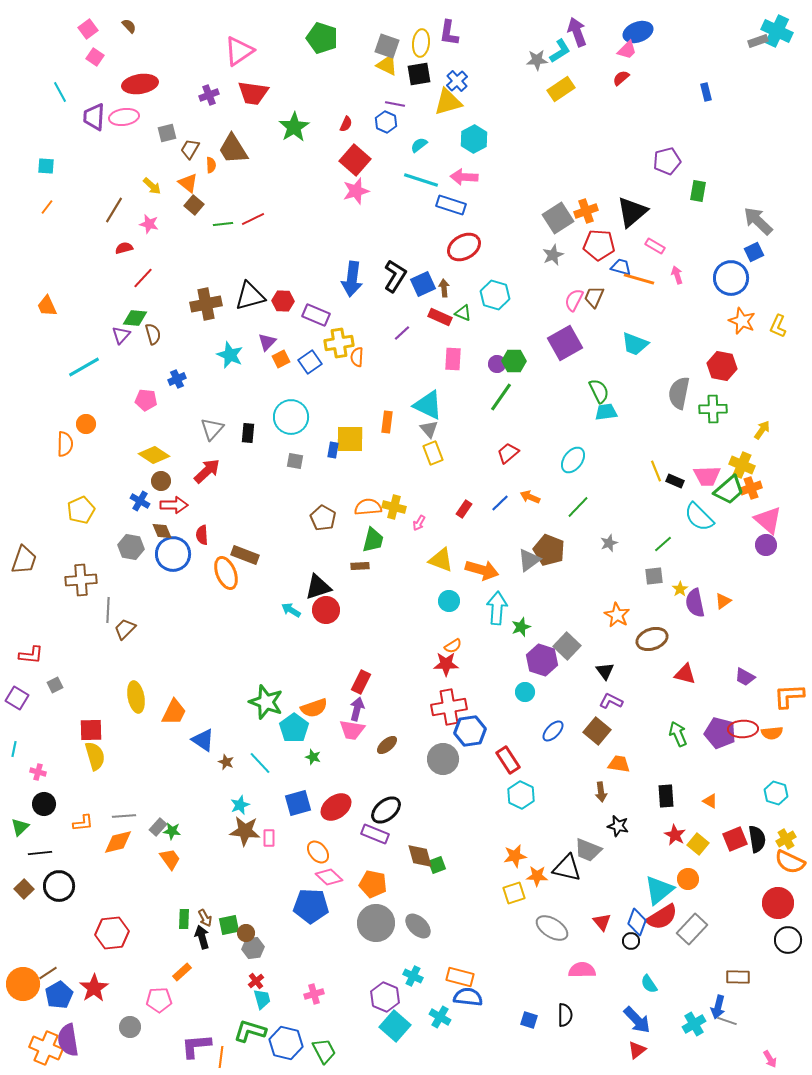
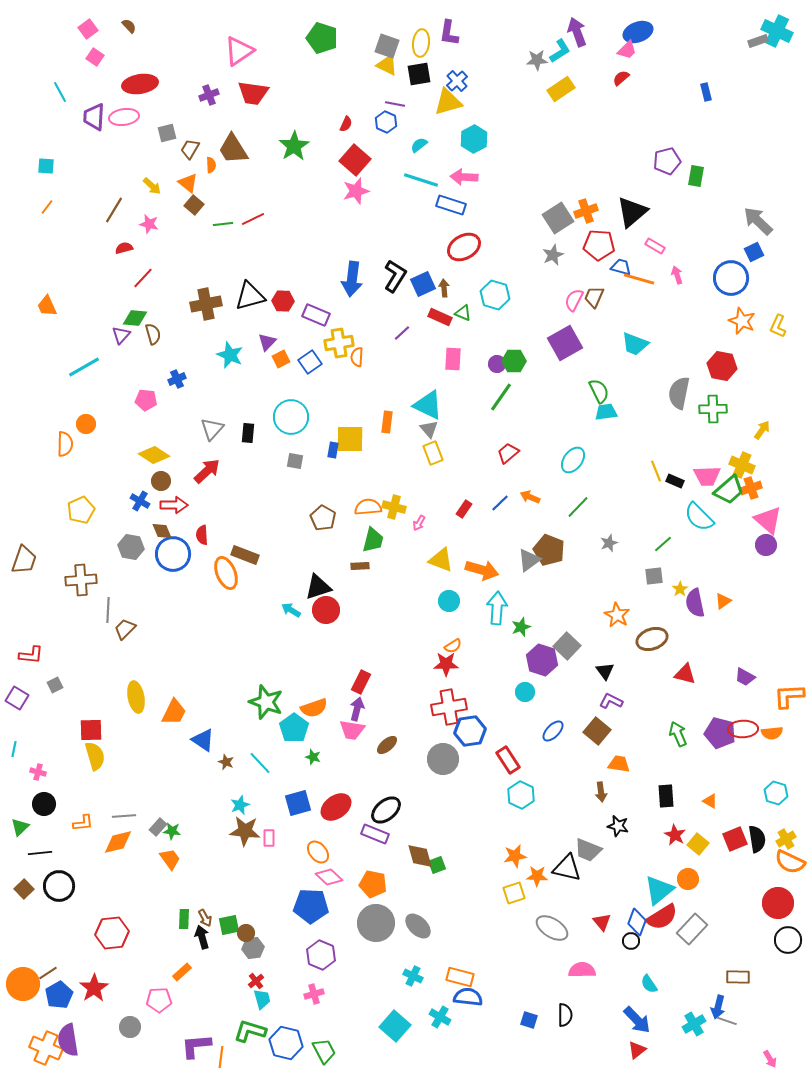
green star at (294, 127): moved 19 px down
green rectangle at (698, 191): moved 2 px left, 15 px up
purple hexagon at (385, 997): moved 64 px left, 42 px up
